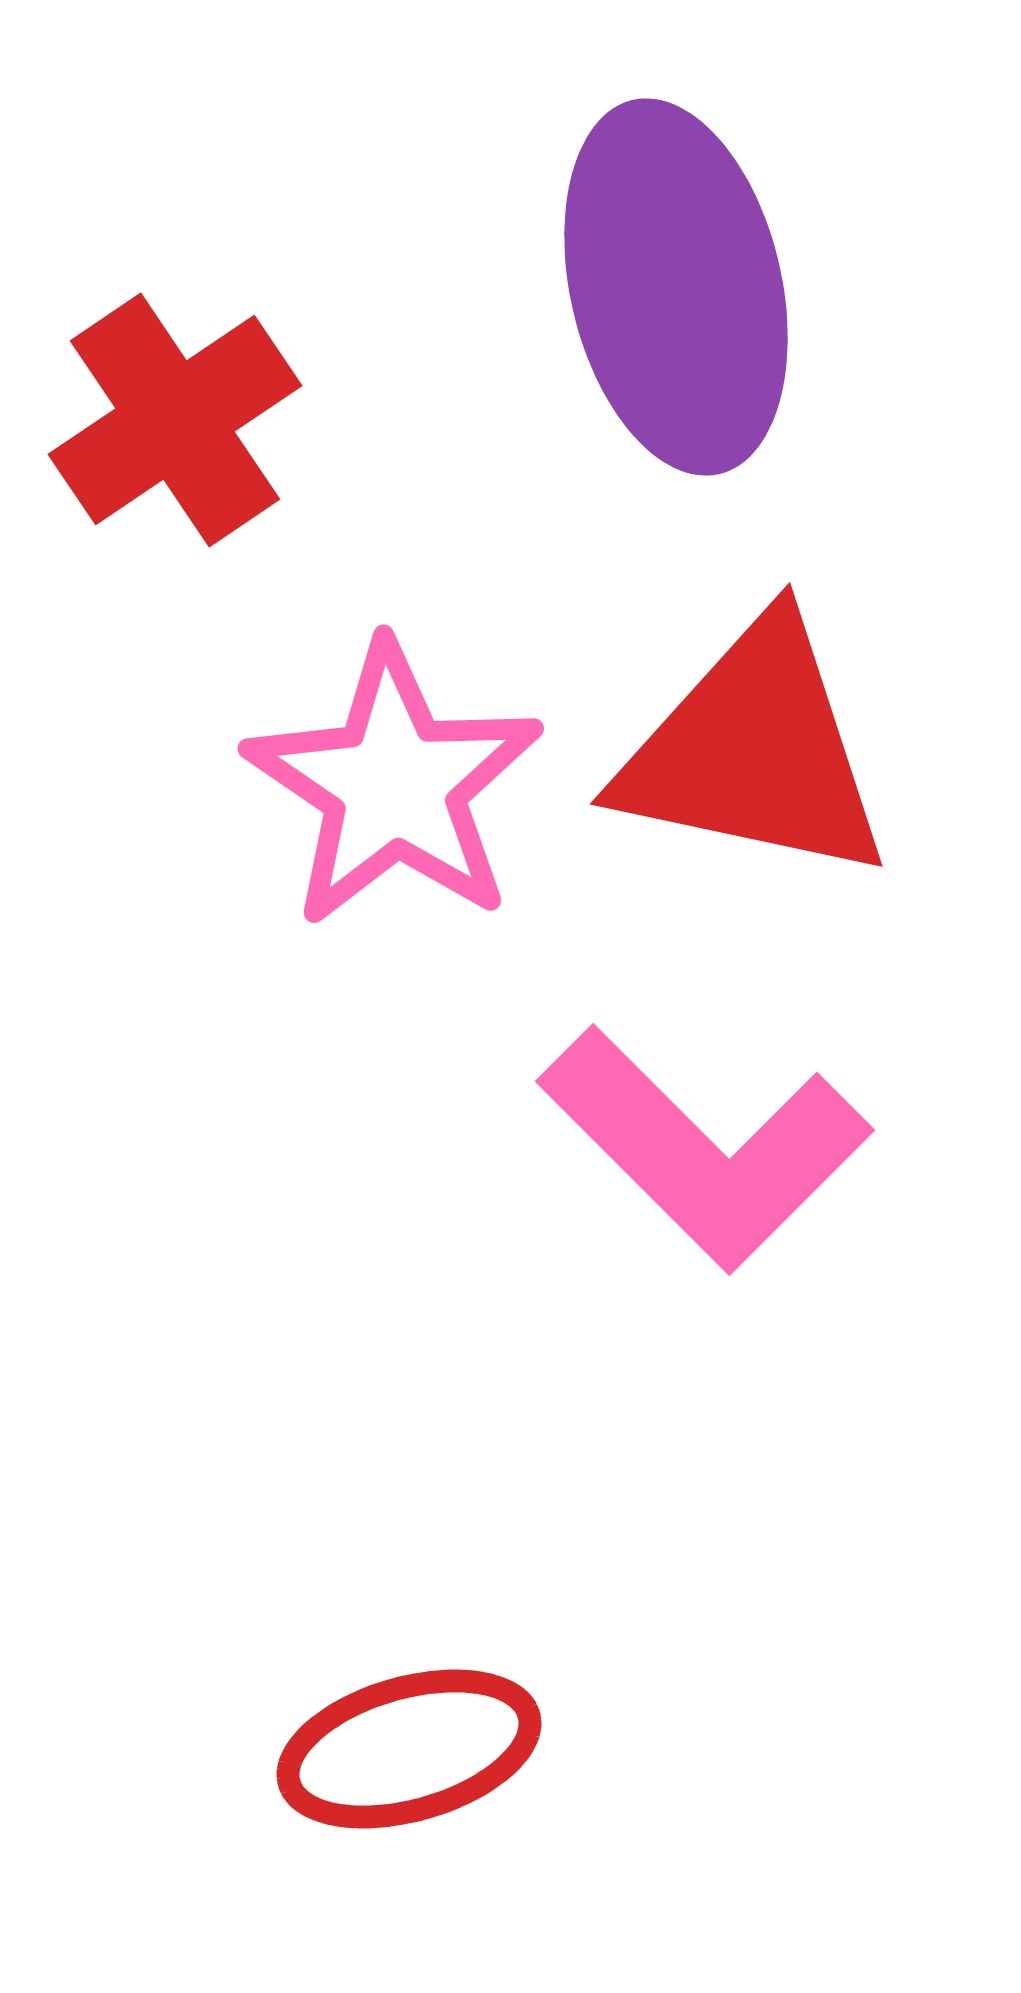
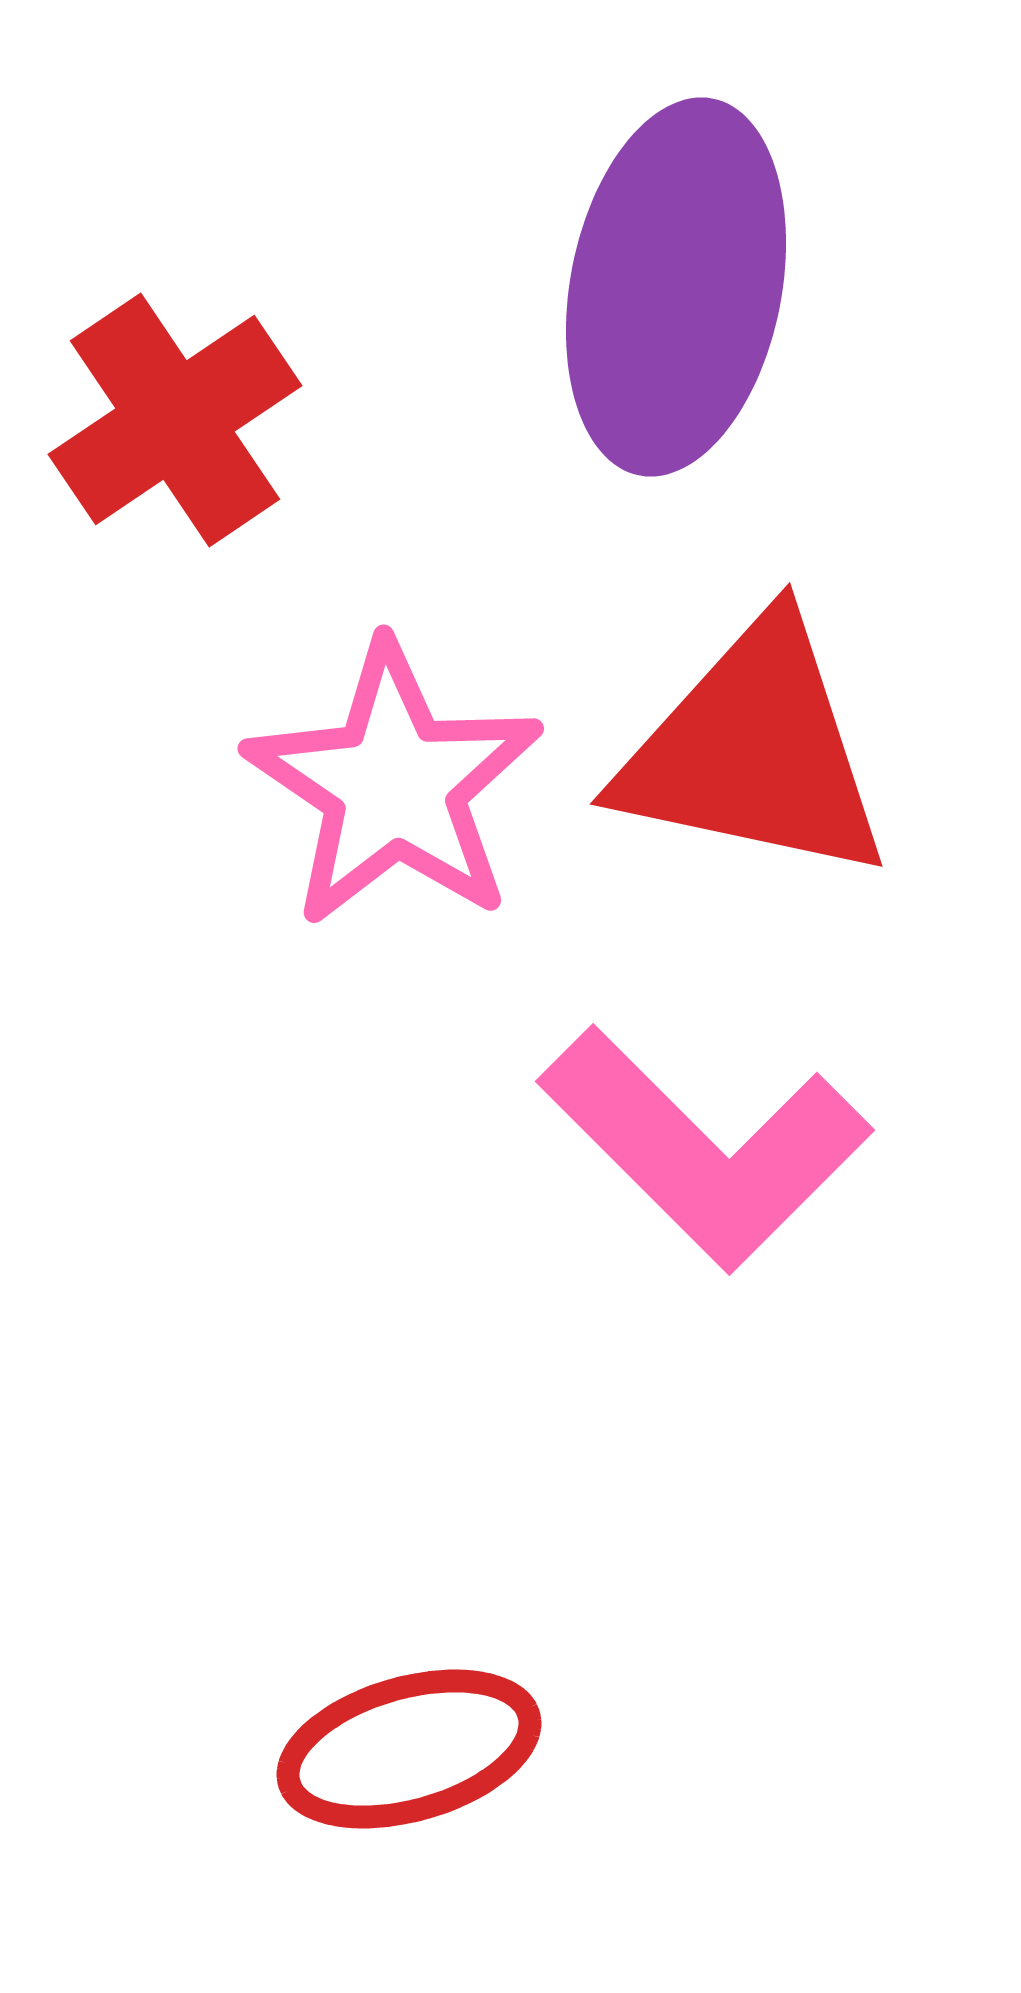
purple ellipse: rotated 24 degrees clockwise
